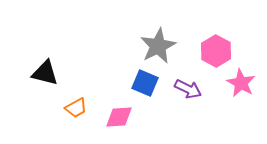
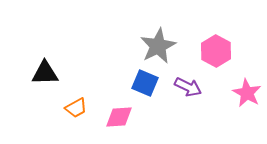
black triangle: rotated 16 degrees counterclockwise
pink star: moved 6 px right, 10 px down
purple arrow: moved 2 px up
